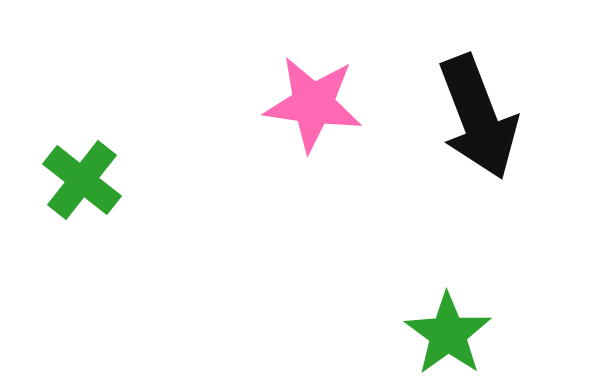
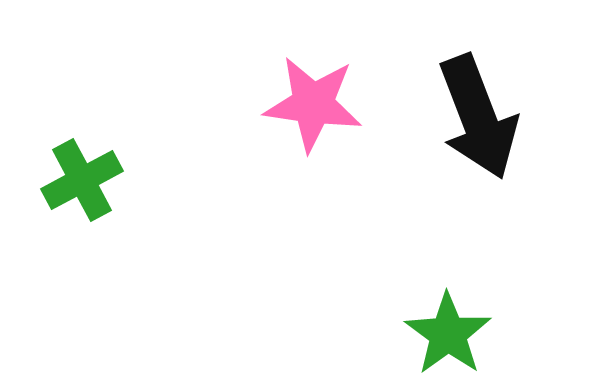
green cross: rotated 24 degrees clockwise
